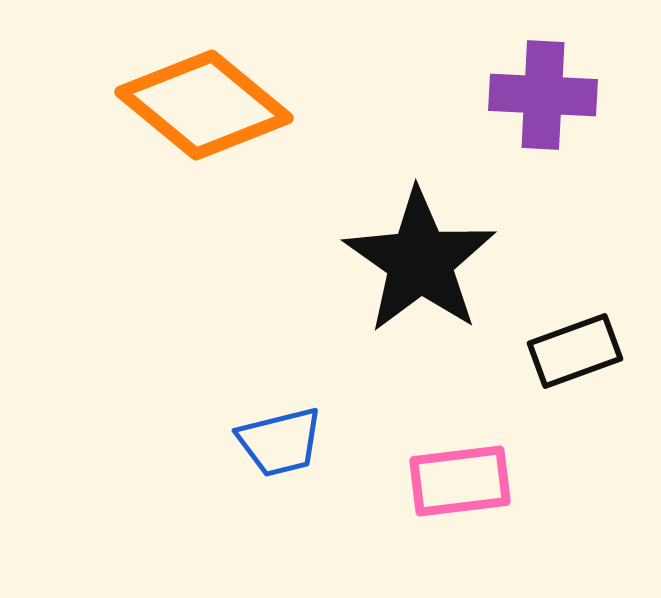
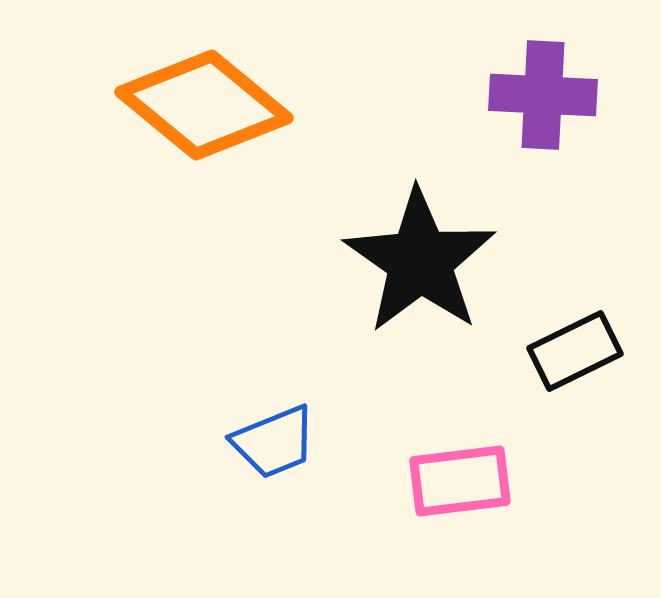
black rectangle: rotated 6 degrees counterclockwise
blue trapezoid: moved 6 px left; rotated 8 degrees counterclockwise
